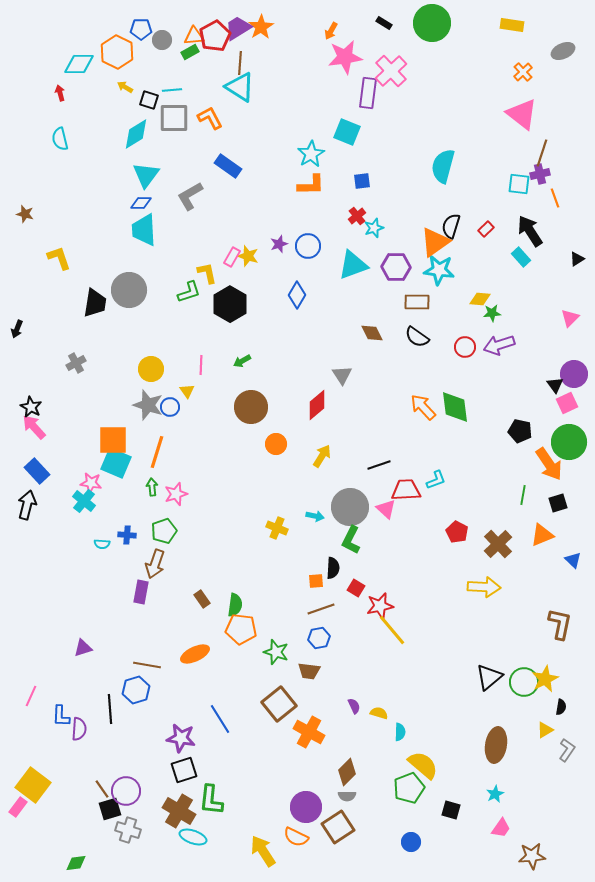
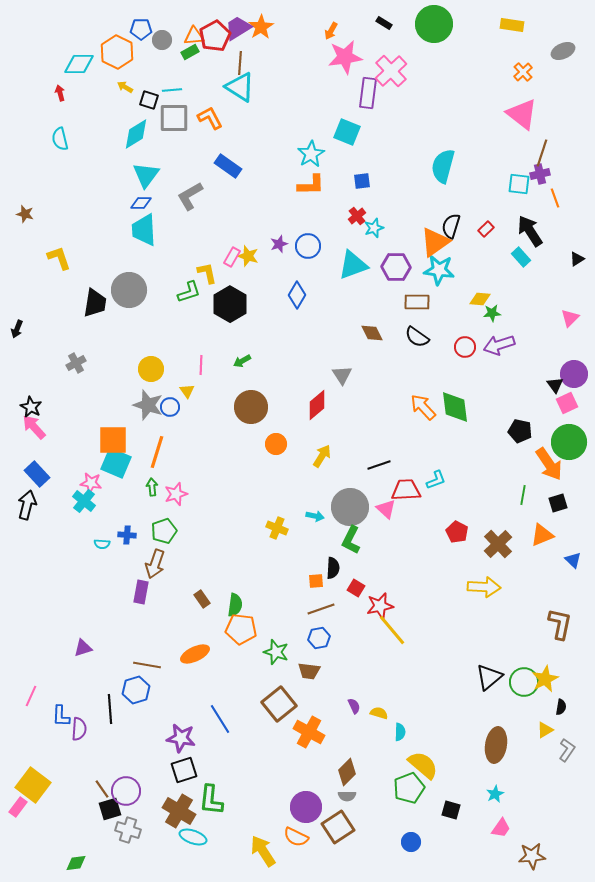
green circle at (432, 23): moved 2 px right, 1 px down
blue rectangle at (37, 471): moved 3 px down
